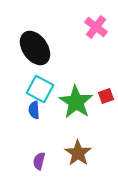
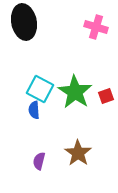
pink cross: rotated 20 degrees counterclockwise
black ellipse: moved 11 px left, 26 px up; rotated 24 degrees clockwise
green star: moved 1 px left, 10 px up
